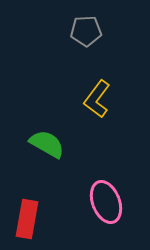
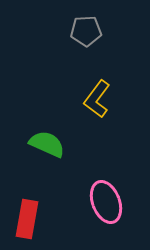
green semicircle: rotated 6 degrees counterclockwise
